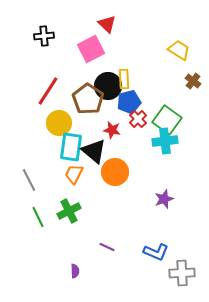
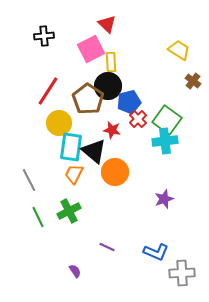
yellow rectangle: moved 13 px left, 17 px up
purple semicircle: rotated 32 degrees counterclockwise
